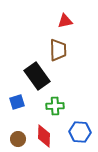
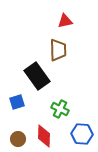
green cross: moved 5 px right, 3 px down; rotated 30 degrees clockwise
blue hexagon: moved 2 px right, 2 px down
